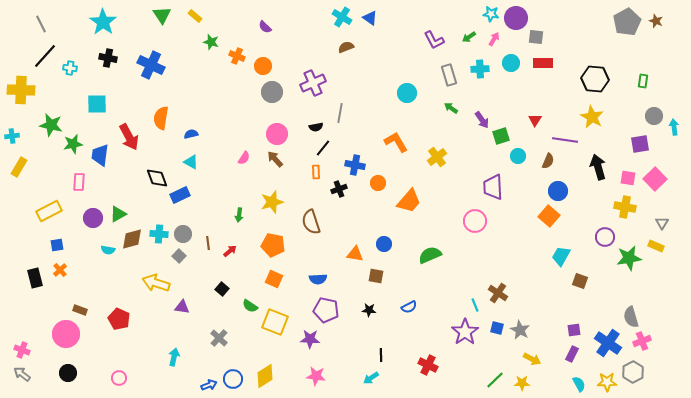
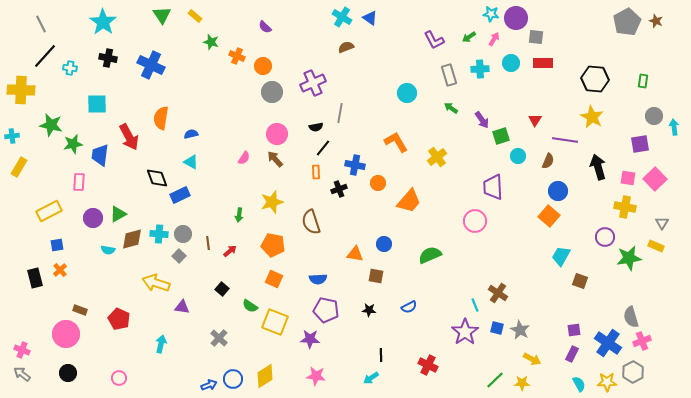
cyan arrow at (174, 357): moved 13 px left, 13 px up
